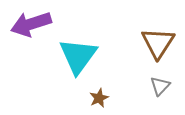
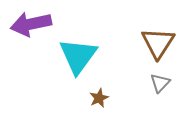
purple arrow: rotated 6 degrees clockwise
gray triangle: moved 3 px up
